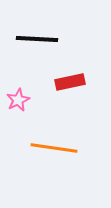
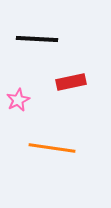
red rectangle: moved 1 px right
orange line: moved 2 px left
